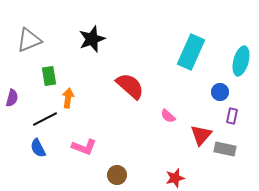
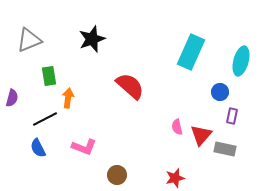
pink semicircle: moved 9 px right, 11 px down; rotated 35 degrees clockwise
